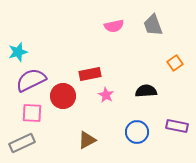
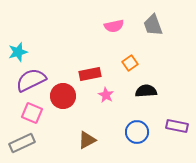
orange square: moved 45 px left
pink square: rotated 20 degrees clockwise
